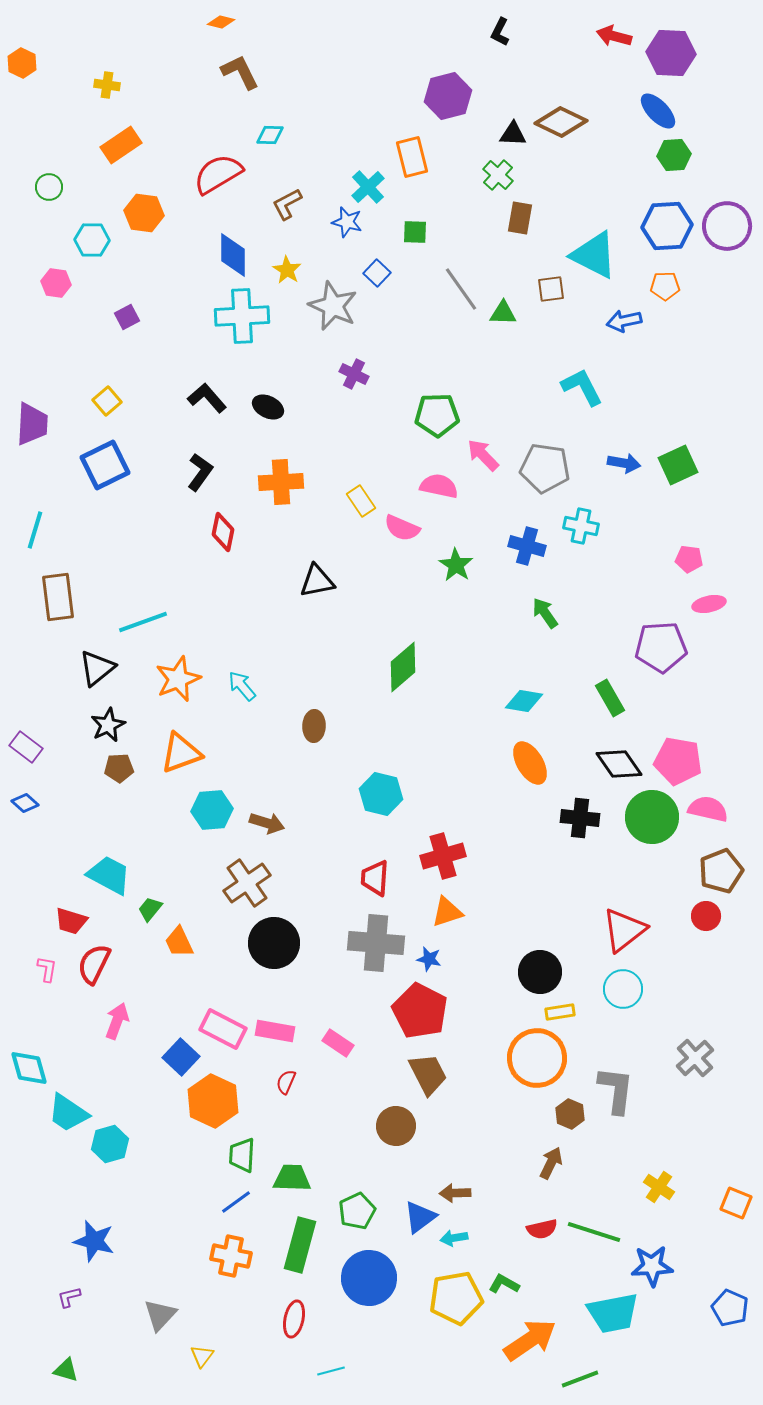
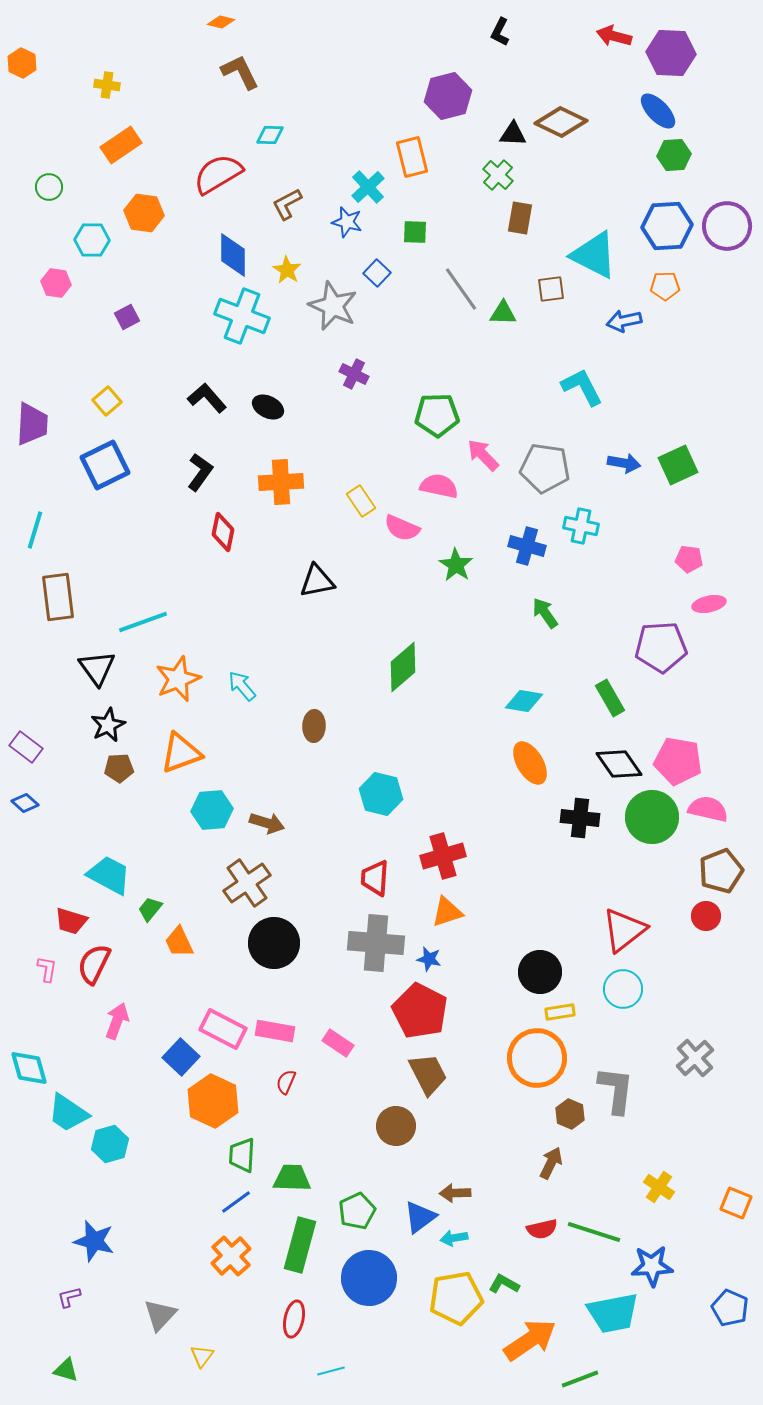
cyan cross at (242, 316): rotated 24 degrees clockwise
black triangle at (97, 668): rotated 27 degrees counterclockwise
orange cross at (231, 1256): rotated 36 degrees clockwise
